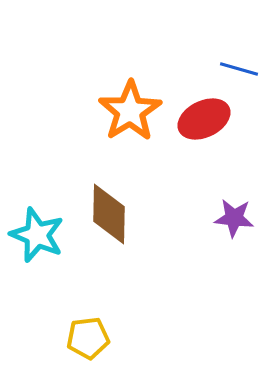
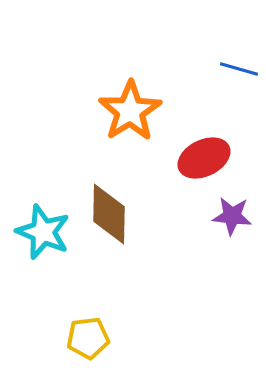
red ellipse: moved 39 px down
purple star: moved 2 px left, 2 px up
cyan star: moved 6 px right, 3 px up
